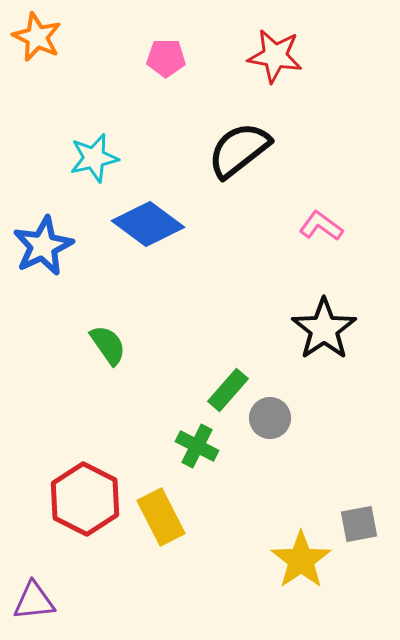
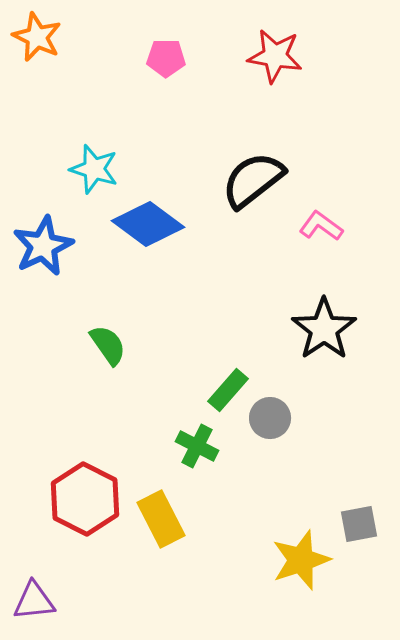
black semicircle: moved 14 px right, 30 px down
cyan star: moved 11 px down; rotated 30 degrees clockwise
yellow rectangle: moved 2 px down
yellow star: rotated 16 degrees clockwise
